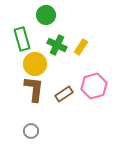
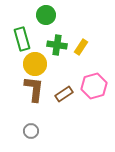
green cross: rotated 18 degrees counterclockwise
